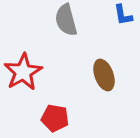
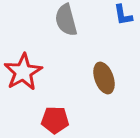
brown ellipse: moved 3 px down
red pentagon: moved 2 px down; rotated 8 degrees counterclockwise
